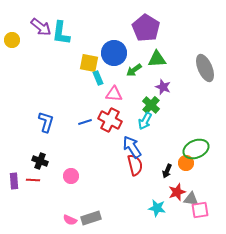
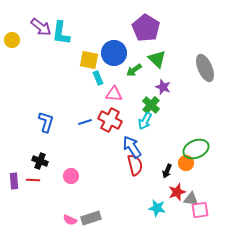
green triangle: rotated 48 degrees clockwise
yellow square: moved 3 px up
